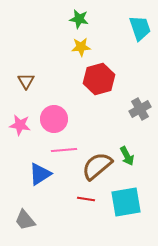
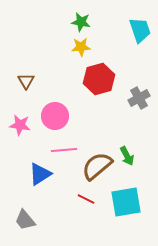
green star: moved 2 px right, 3 px down
cyan trapezoid: moved 2 px down
gray cross: moved 1 px left, 11 px up
pink circle: moved 1 px right, 3 px up
red line: rotated 18 degrees clockwise
